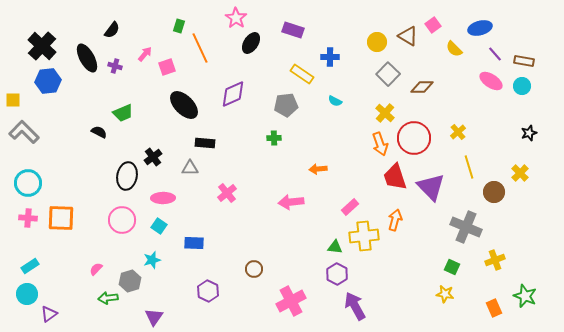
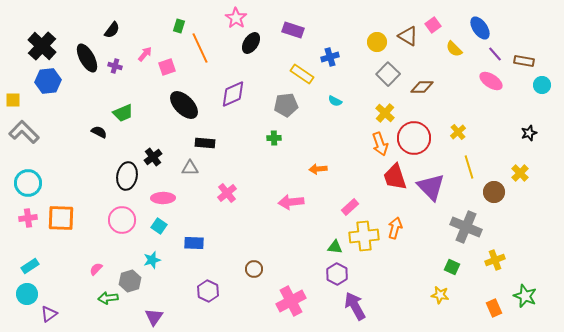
blue ellipse at (480, 28): rotated 70 degrees clockwise
blue cross at (330, 57): rotated 18 degrees counterclockwise
cyan circle at (522, 86): moved 20 px right, 1 px up
pink cross at (28, 218): rotated 12 degrees counterclockwise
orange arrow at (395, 220): moved 8 px down
yellow star at (445, 294): moved 5 px left, 1 px down
